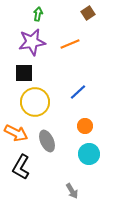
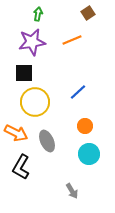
orange line: moved 2 px right, 4 px up
